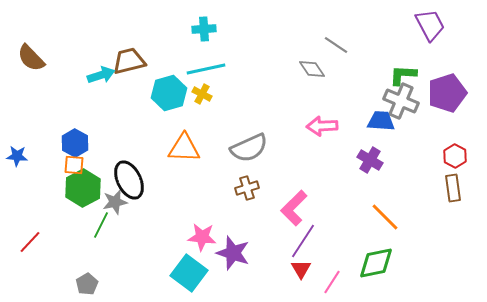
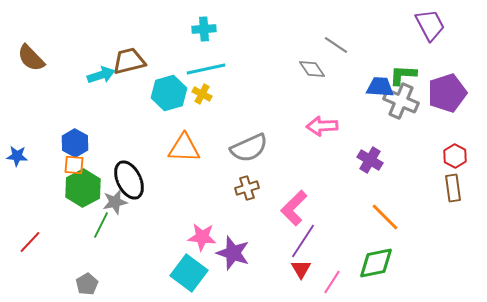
blue trapezoid: moved 1 px left, 34 px up
